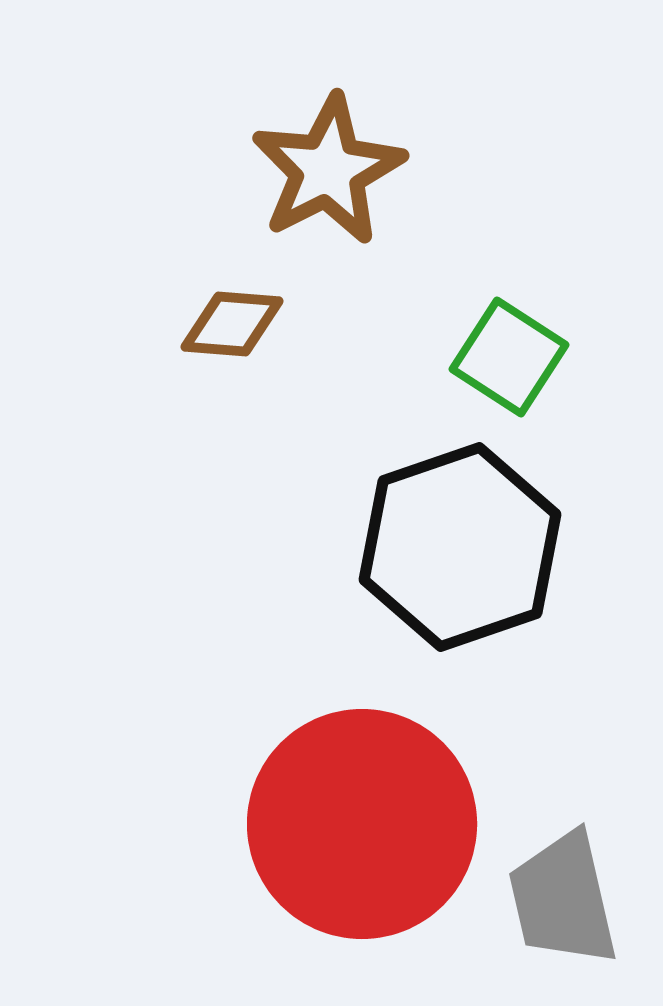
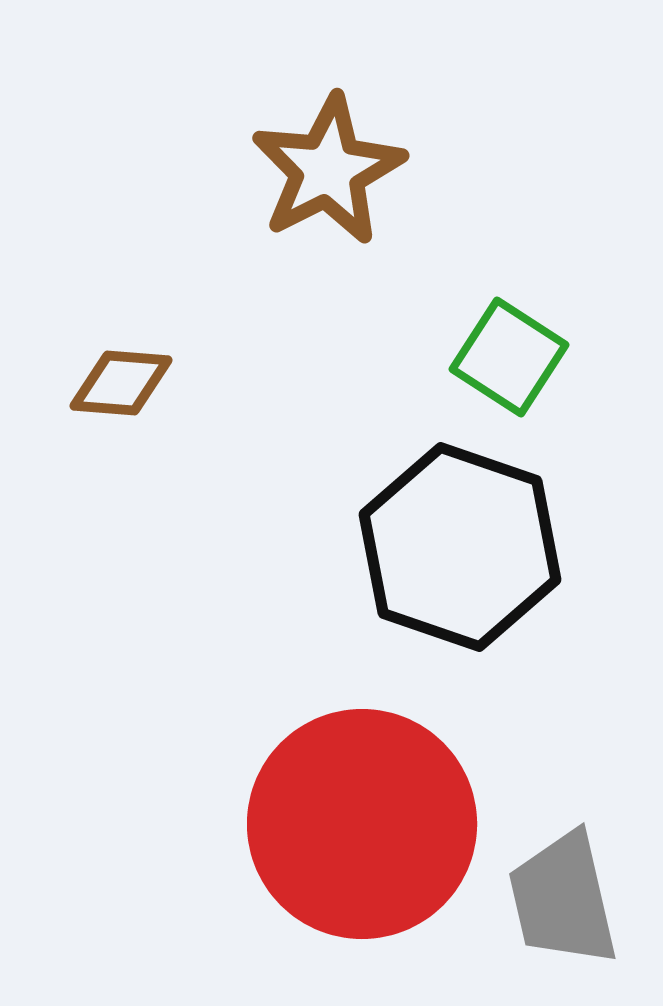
brown diamond: moved 111 px left, 59 px down
black hexagon: rotated 22 degrees counterclockwise
